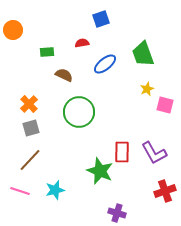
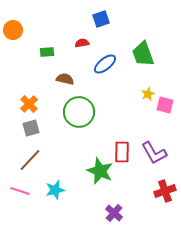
brown semicircle: moved 1 px right, 4 px down; rotated 12 degrees counterclockwise
yellow star: moved 1 px right, 5 px down
purple cross: moved 3 px left; rotated 24 degrees clockwise
